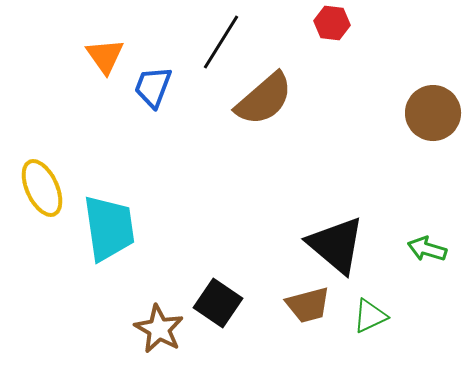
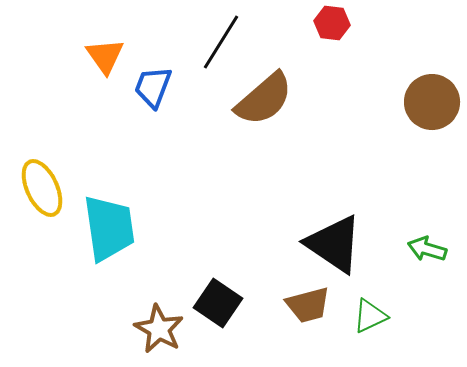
brown circle: moved 1 px left, 11 px up
black triangle: moved 2 px left, 1 px up; rotated 6 degrees counterclockwise
